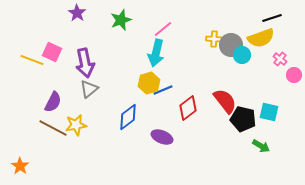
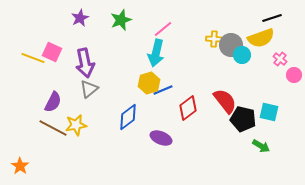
purple star: moved 3 px right, 5 px down; rotated 12 degrees clockwise
yellow line: moved 1 px right, 2 px up
purple ellipse: moved 1 px left, 1 px down
